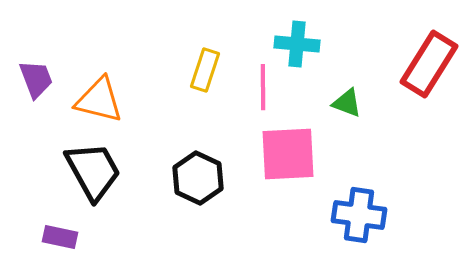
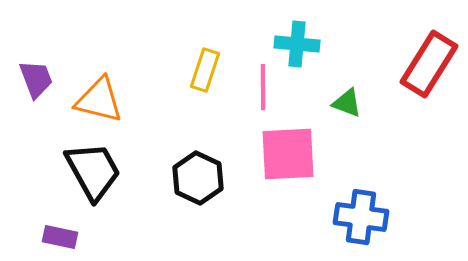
blue cross: moved 2 px right, 2 px down
